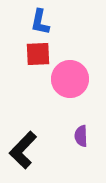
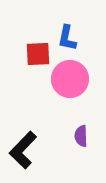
blue L-shape: moved 27 px right, 16 px down
